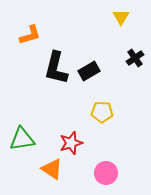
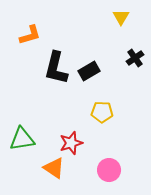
orange triangle: moved 2 px right, 1 px up
pink circle: moved 3 px right, 3 px up
